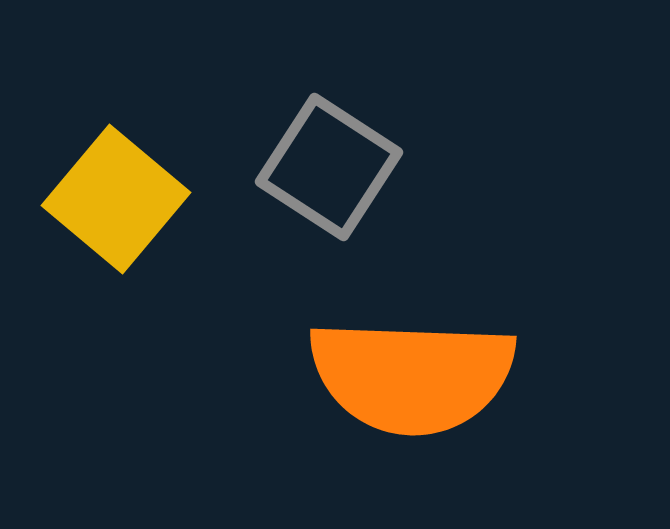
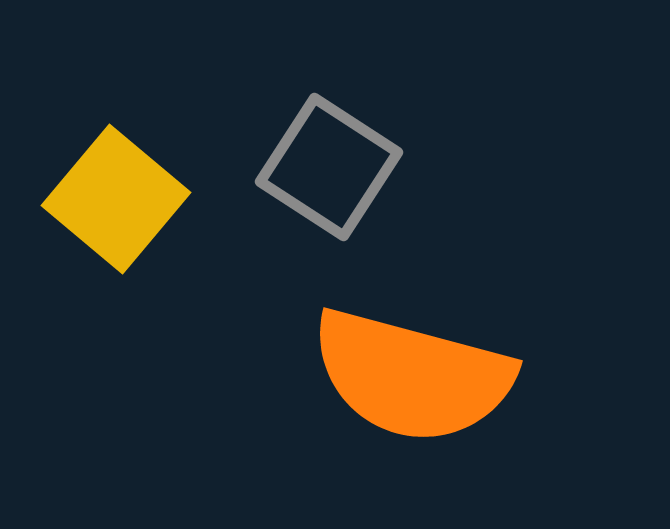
orange semicircle: rotated 13 degrees clockwise
